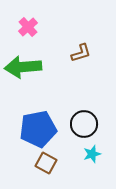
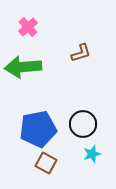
black circle: moved 1 px left
